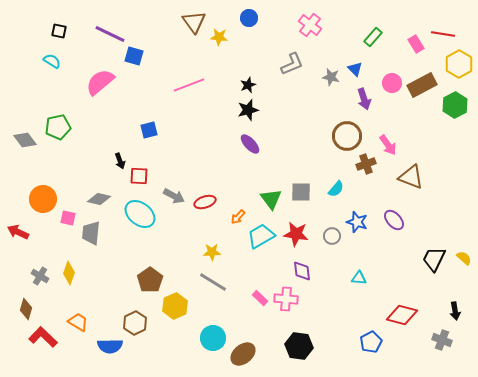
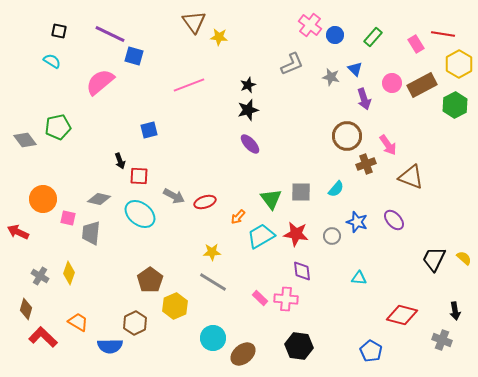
blue circle at (249, 18): moved 86 px right, 17 px down
blue pentagon at (371, 342): moved 9 px down; rotated 15 degrees counterclockwise
